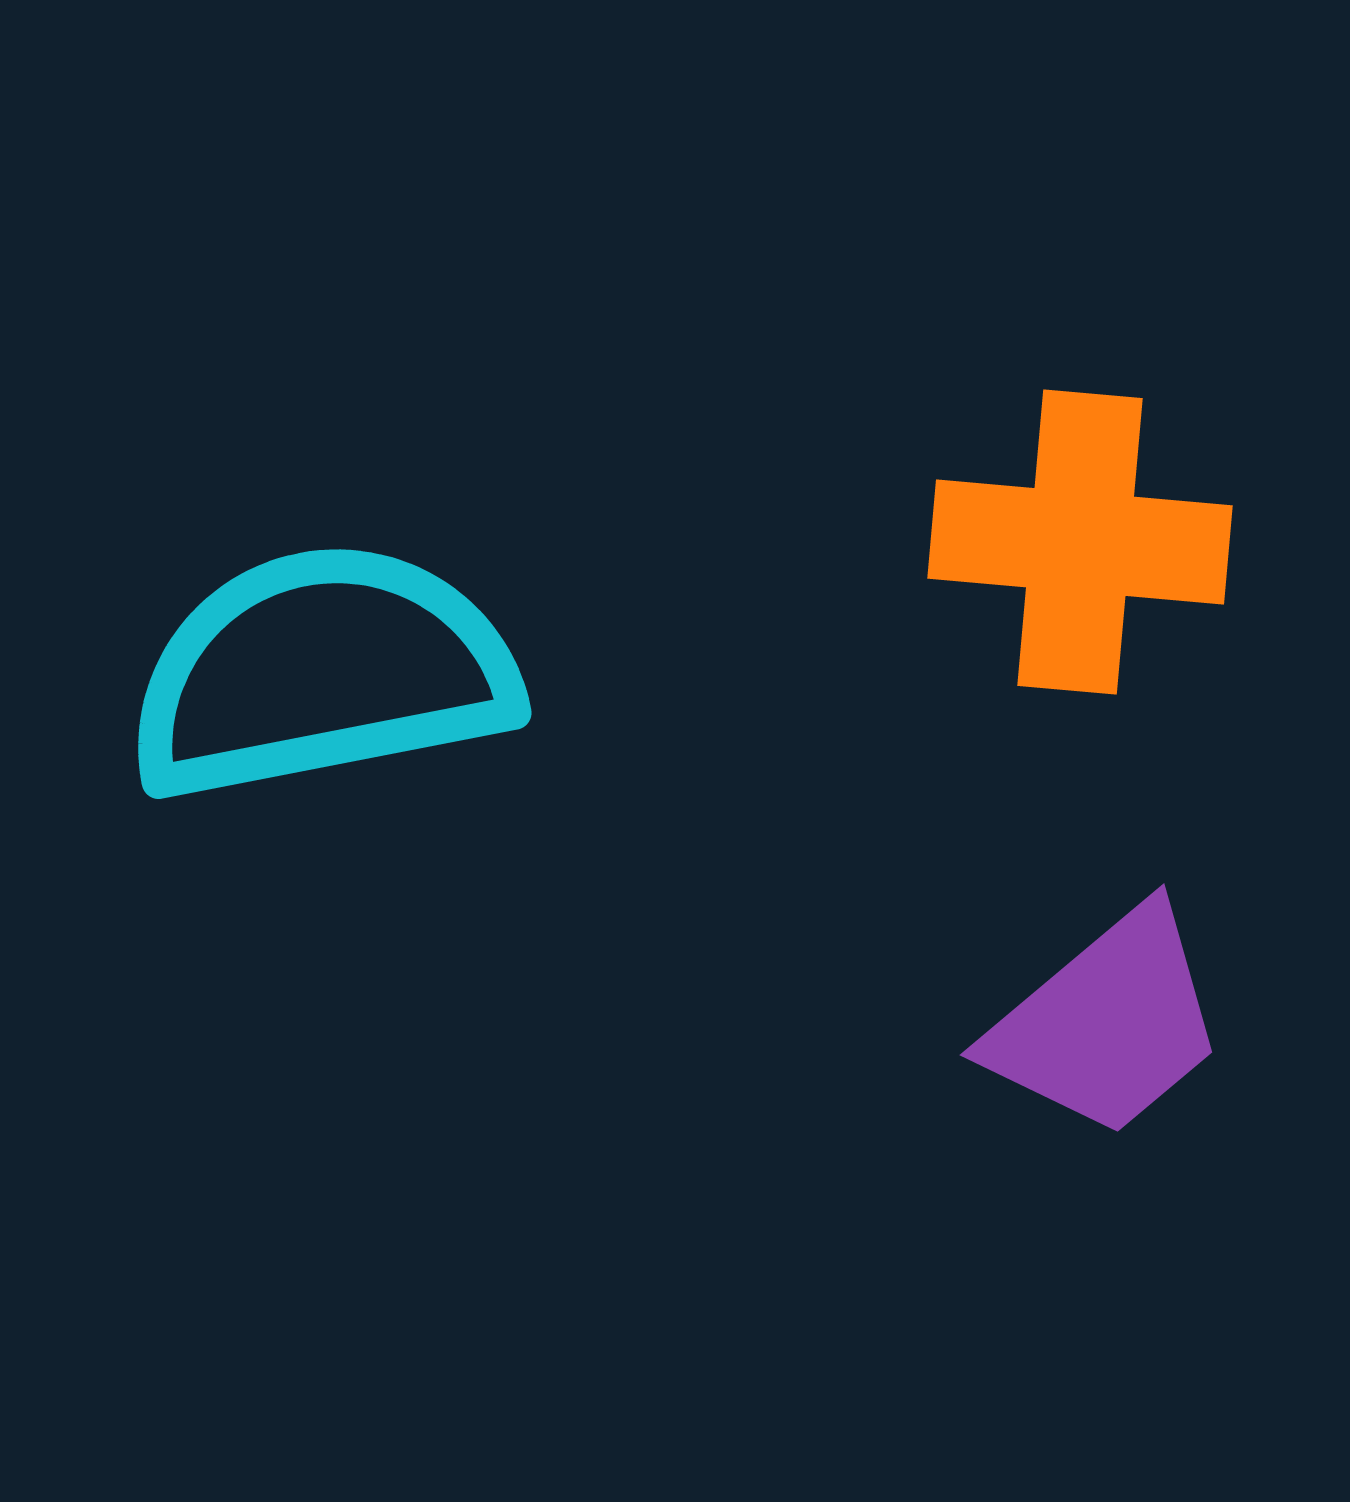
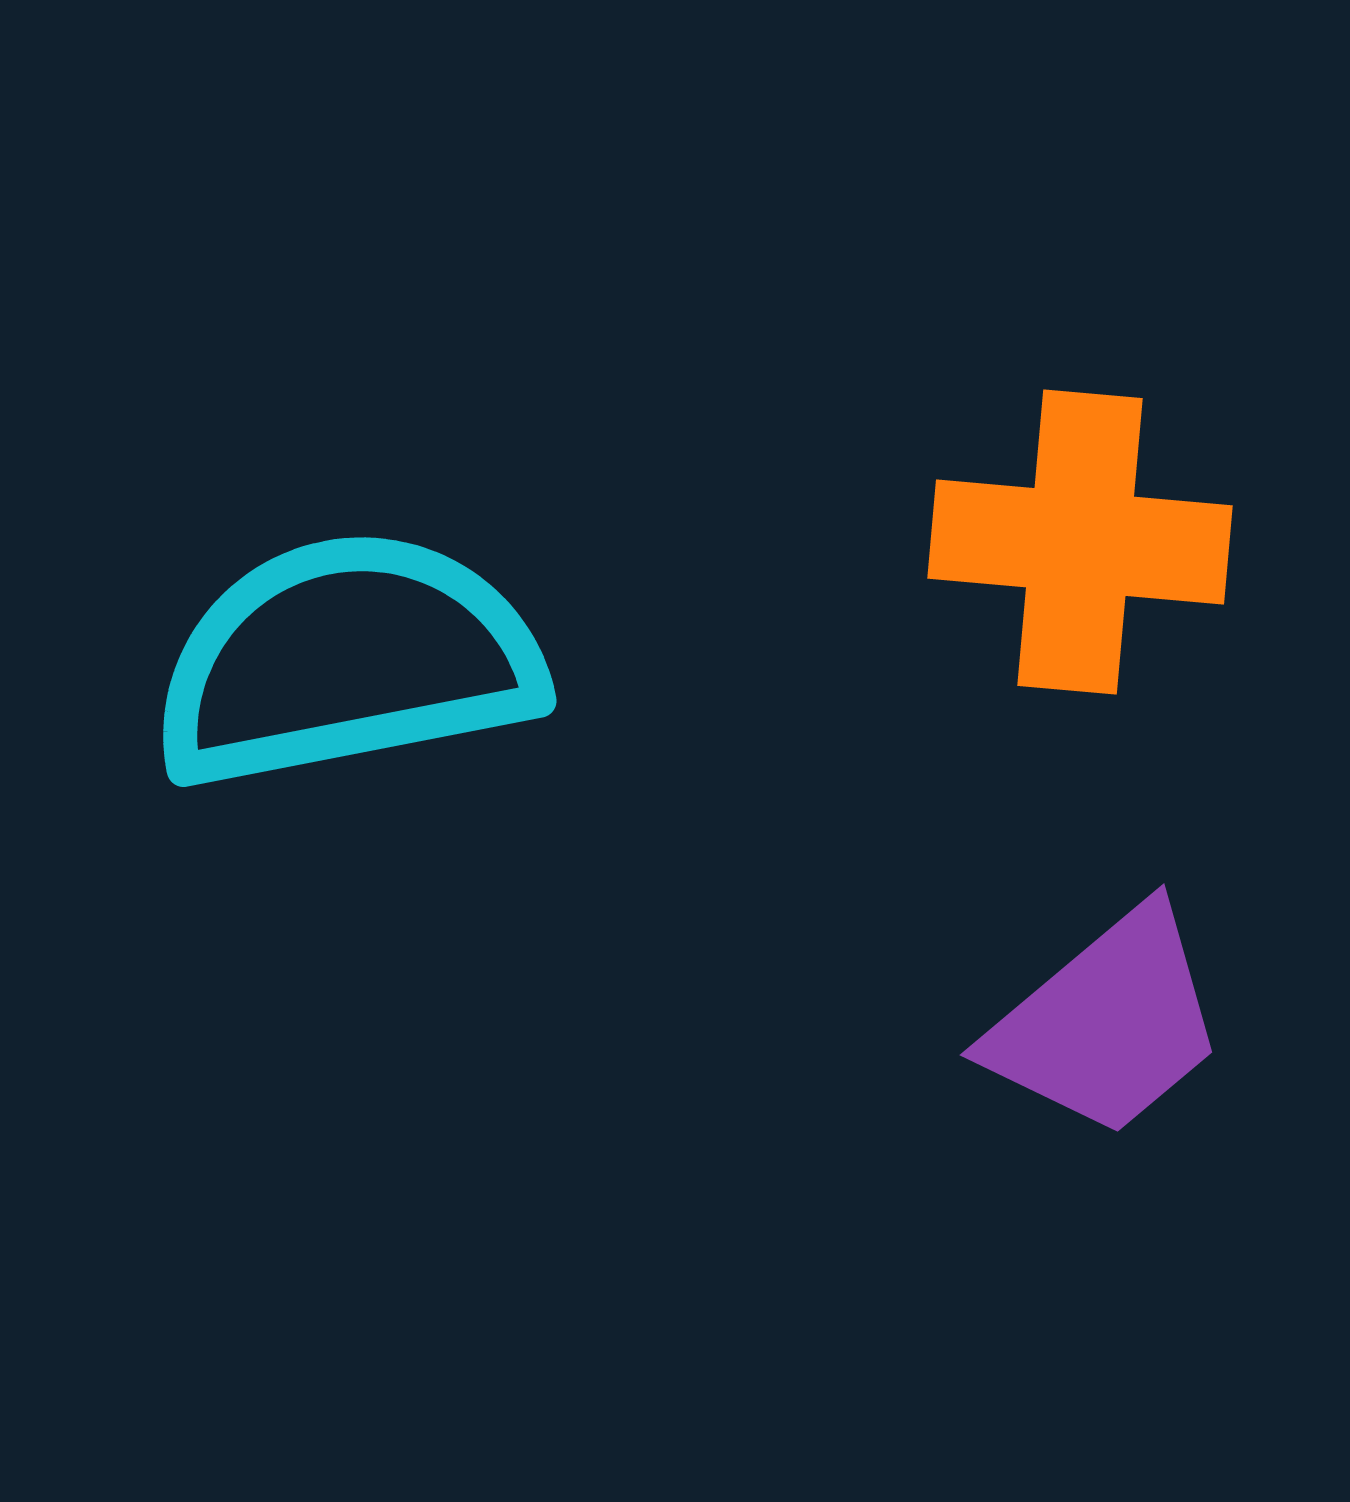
cyan semicircle: moved 25 px right, 12 px up
